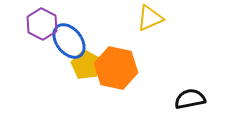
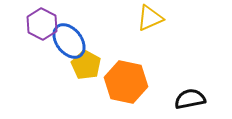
orange hexagon: moved 10 px right, 14 px down
